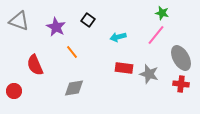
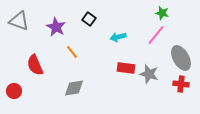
black square: moved 1 px right, 1 px up
red rectangle: moved 2 px right
